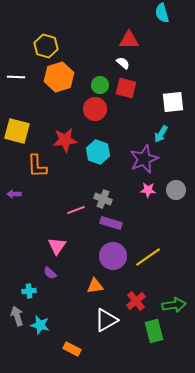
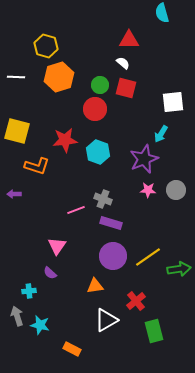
orange L-shape: rotated 70 degrees counterclockwise
green arrow: moved 5 px right, 36 px up
